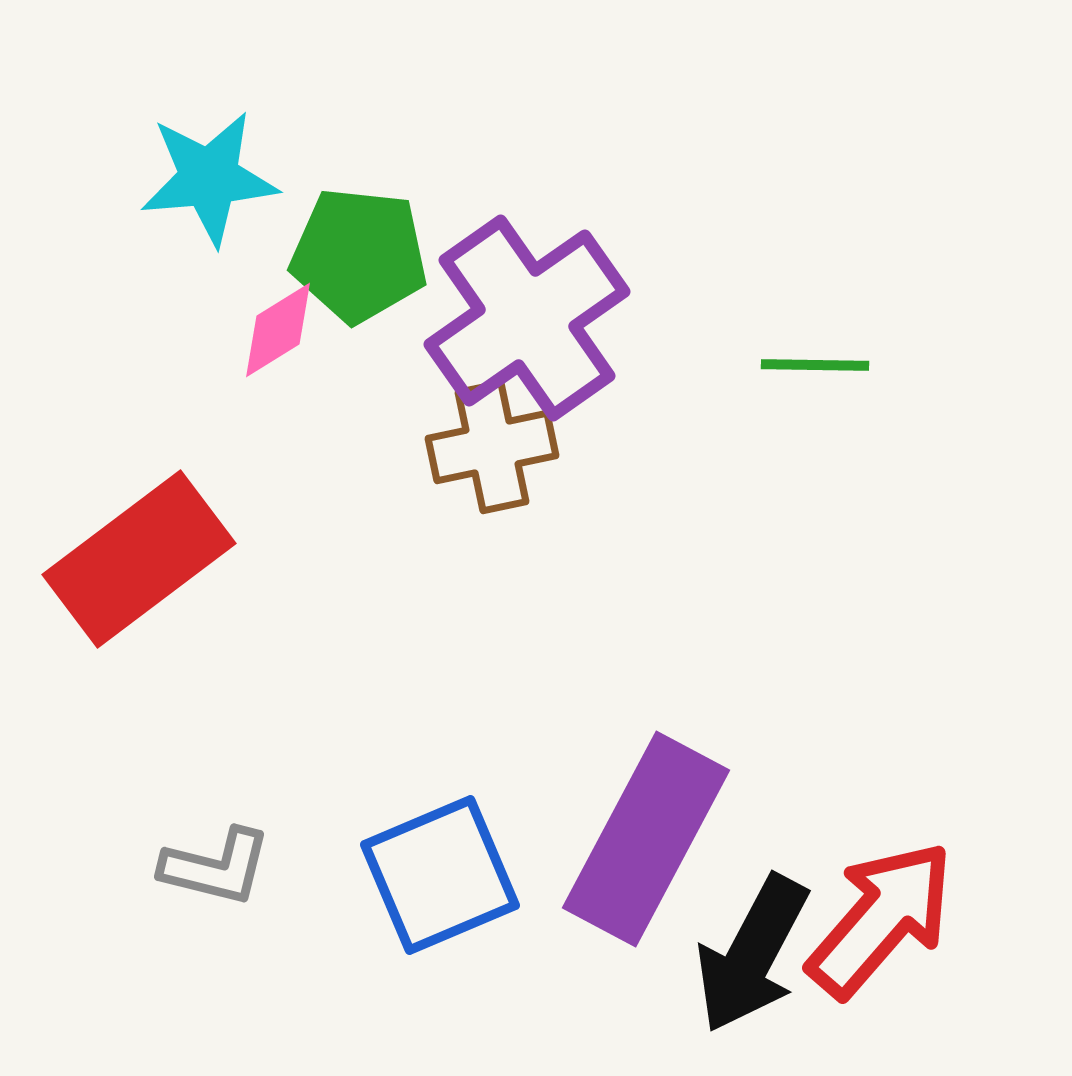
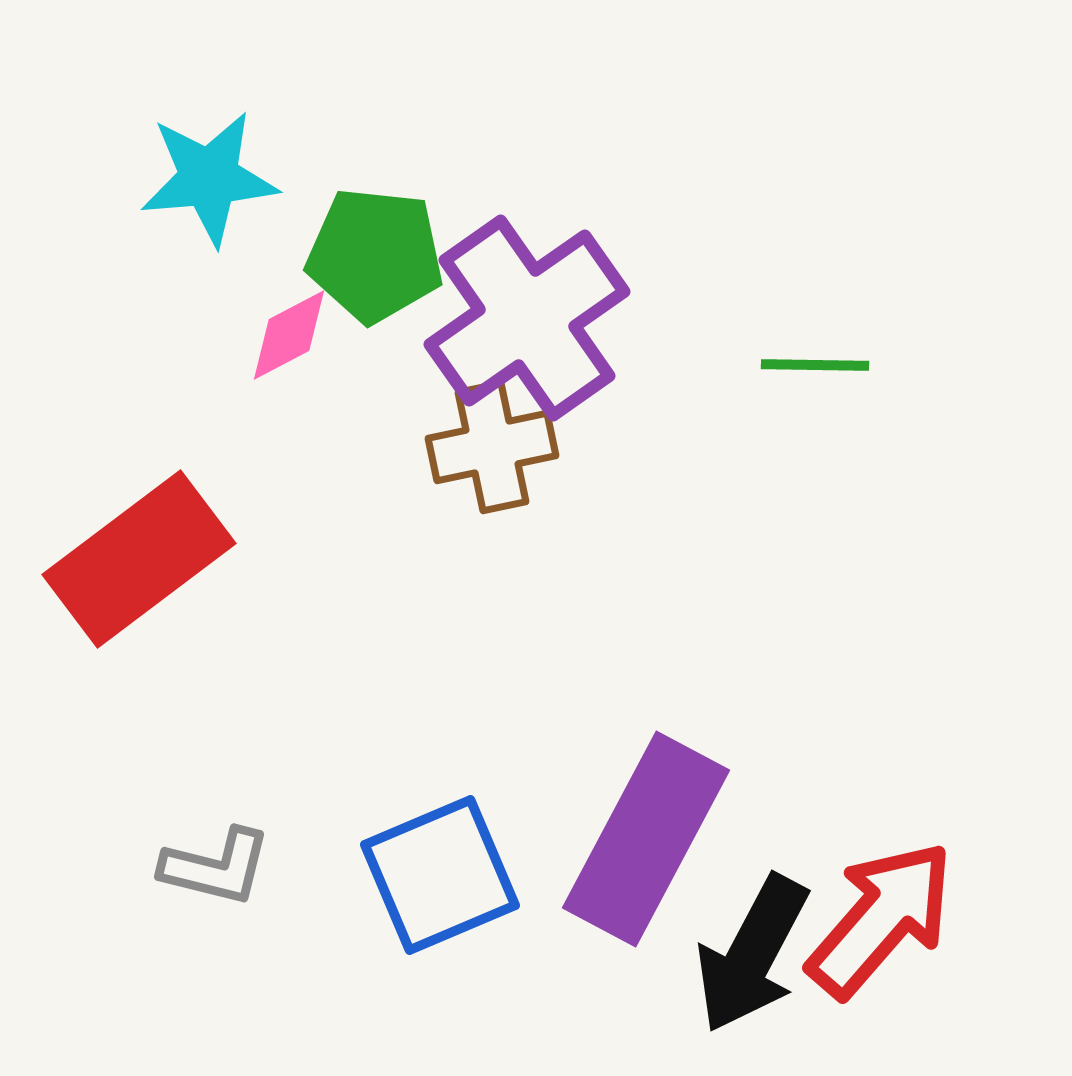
green pentagon: moved 16 px right
pink diamond: moved 11 px right, 5 px down; rotated 4 degrees clockwise
